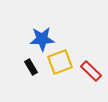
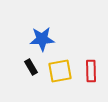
yellow square: moved 9 px down; rotated 10 degrees clockwise
red rectangle: rotated 45 degrees clockwise
